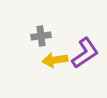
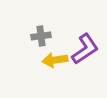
purple L-shape: moved 4 px up
